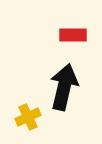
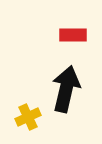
black arrow: moved 2 px right, 2 px down
